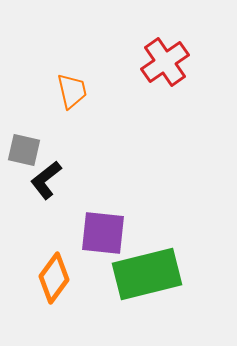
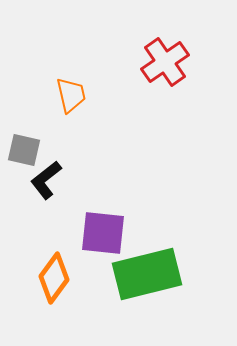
orange trapezoid: moved 1 px left, 4 px down
